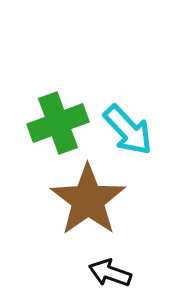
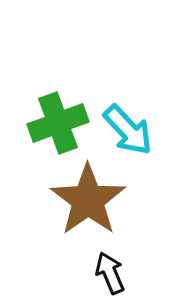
black arrow: rotated 48 degrees clockwise
